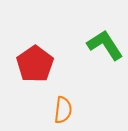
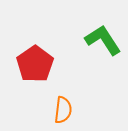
green L-shape: moved 2 px left, 5 px up
